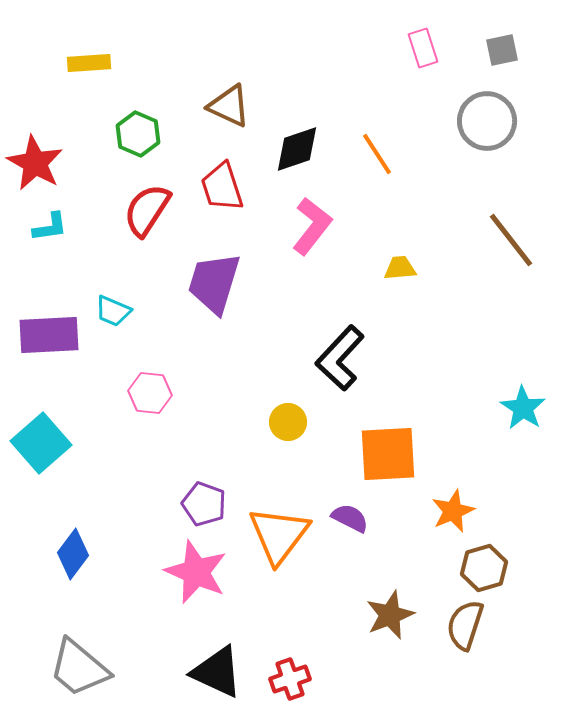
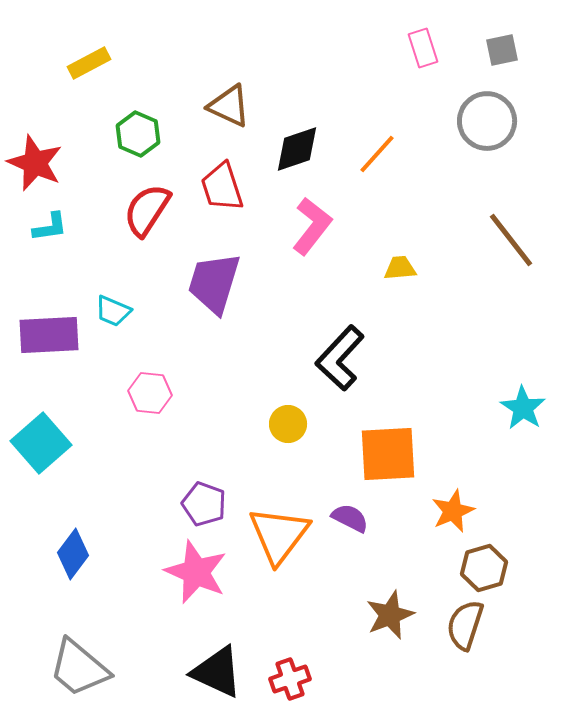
yellow rectangle: rotated 24 degrees counterclockwise
orange line: rotated 75 degrees clockwise
red star: rotated 6 degrees counterclockwise
yellow circle: moved 2 px down
